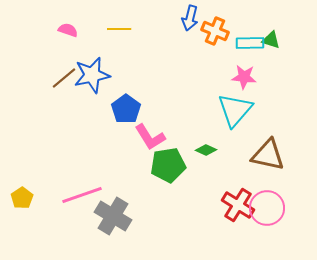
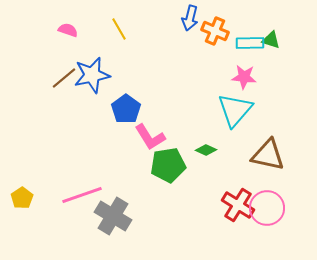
yellow line: rotated 60 degrees clockwise
